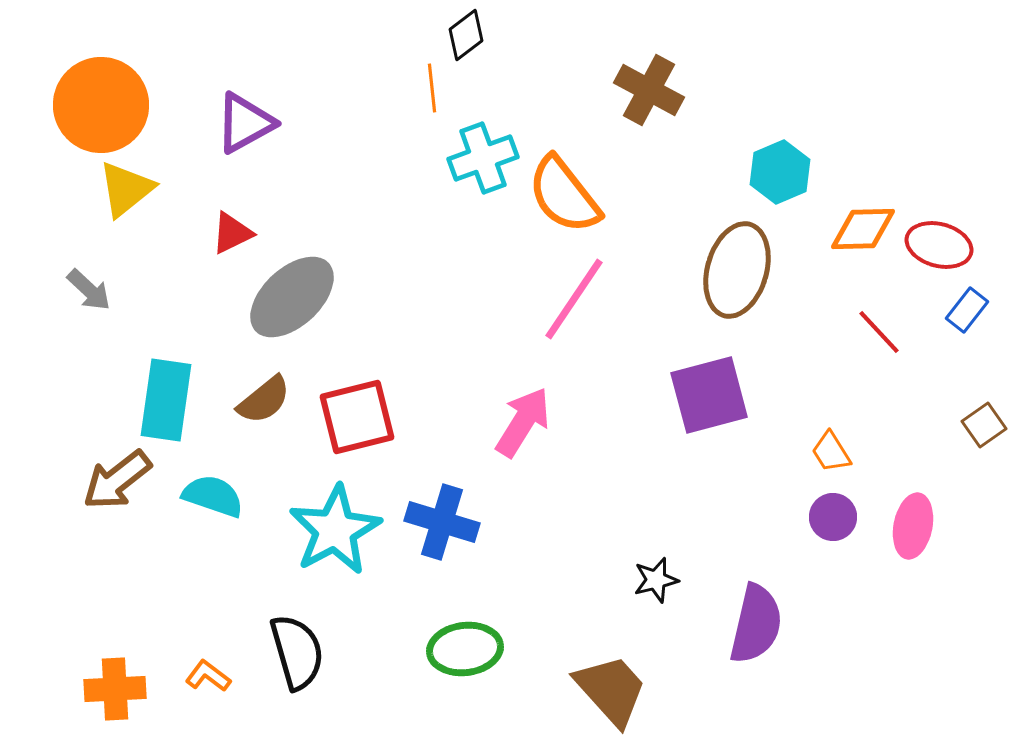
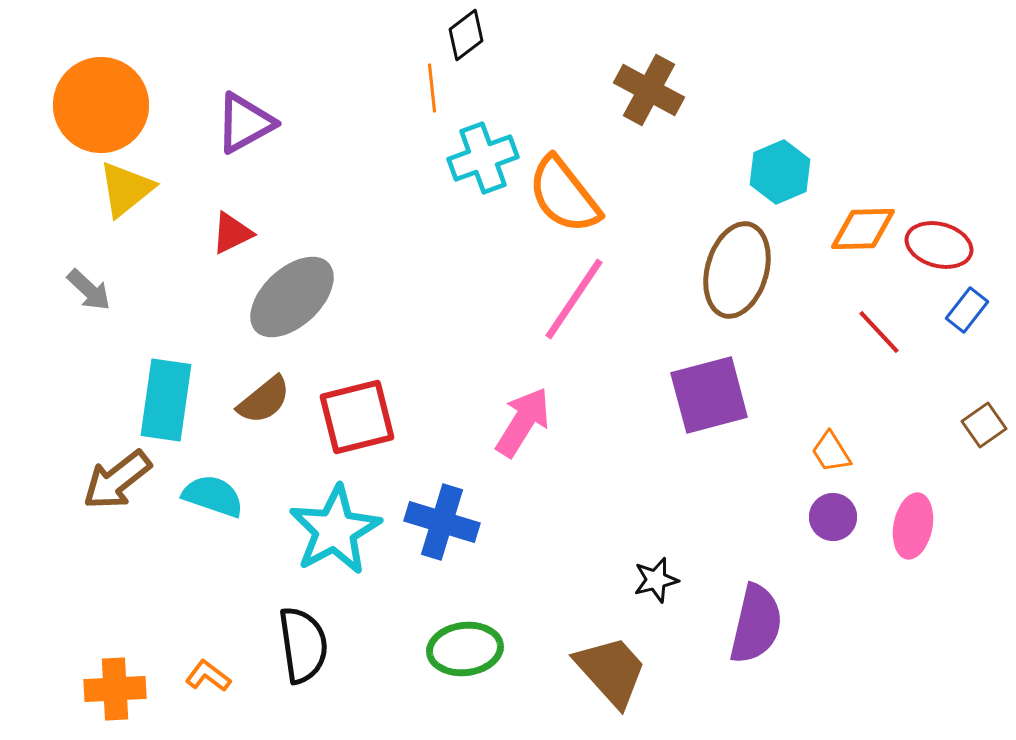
black semicircle: moved 6 px right, 7 px up; rotated 8 degrees clockwise
brown trapezoid: moved 19 px up
